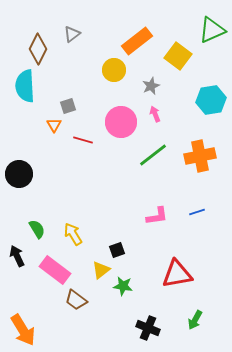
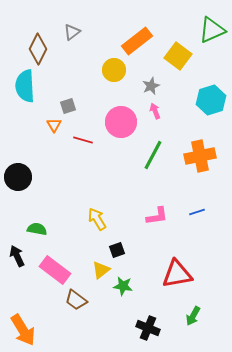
gray triangle: moved 2 px up
cyan hexagon: rotated 8 degrees counterclockwise
pink arrow: moved 3 px up
green line: rotated 24 degrees counterclockwise
black circle: moved 1 px left, 3 px down
green semicircle: rotated 48 degrees counterclockwise
yellow arrow: moved 24 px right, 15 px up
green arrow: moved 2 px left, 4 px up
